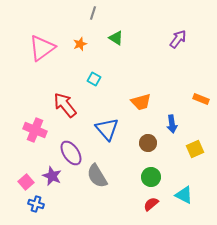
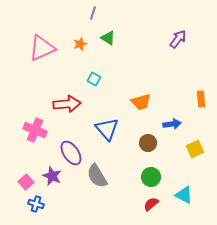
green triangle: moved 8 px left
pink triangle: rotated 12 degrees clockwise
orange rectangle: rotated 63 degrees clockwise
red arrow: moved 2 px right, 1 px up; rotated 124 degrees clockwise
blue arrow: rotated 90 degrees counterclockwise
